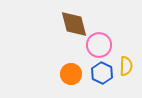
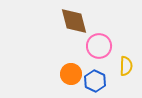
brown diamond: moved 3 px up
pink circle: moved 1 px down
blue hexagon: moved 7 px left, 8 px down
